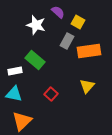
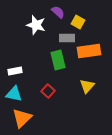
gray rectangle: moved 3 px up; rotated 63 degrees clockwise
green rectangle: moved 23 px right; rotated 36 degrees clockwise
red square: moved 3 px left, 3 px up
orange triangle: moved 3 px up
